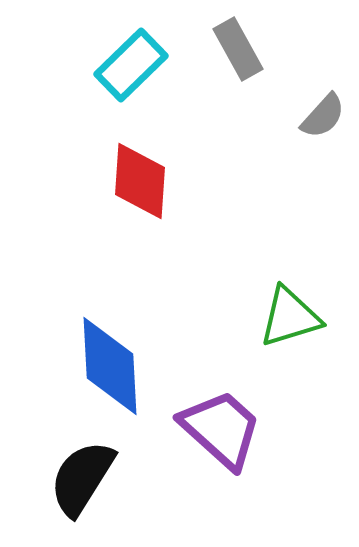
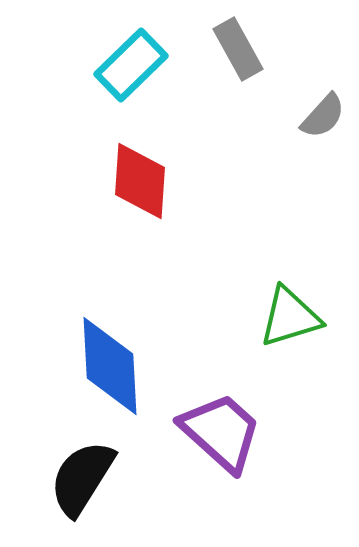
purple trapezoid: moved 3 px down
